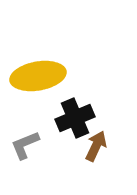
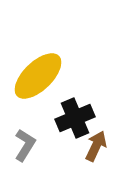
yellow ellipse: rotated 34 degrees counterclockwise
gray L-shape: rotated 144 degrees clockwise
